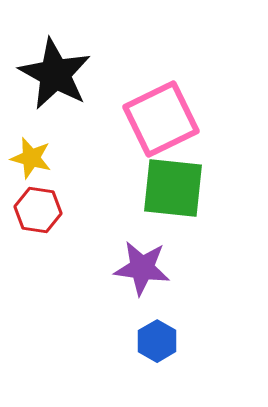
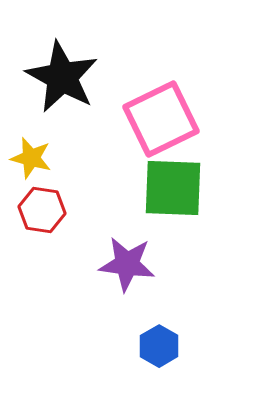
black star: moved 7 px right, 3 px down
green square: rotated 4 degrees counterclockwise
red hexagon: moved 4 px right
purple star: moved 15 px left, 4 px up
blue hexagon: moved 2 px right, 5 px down
